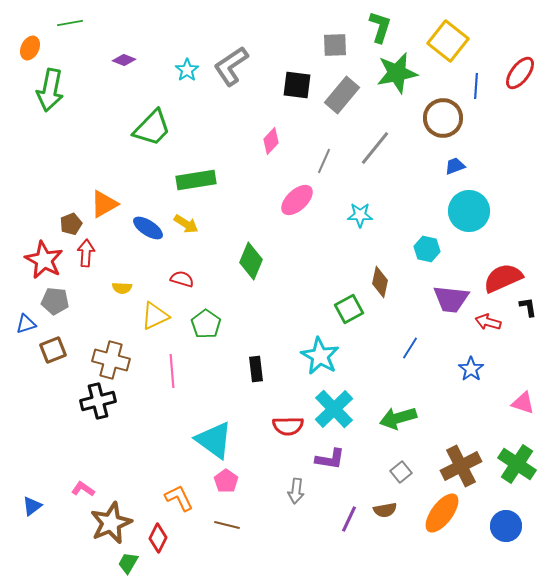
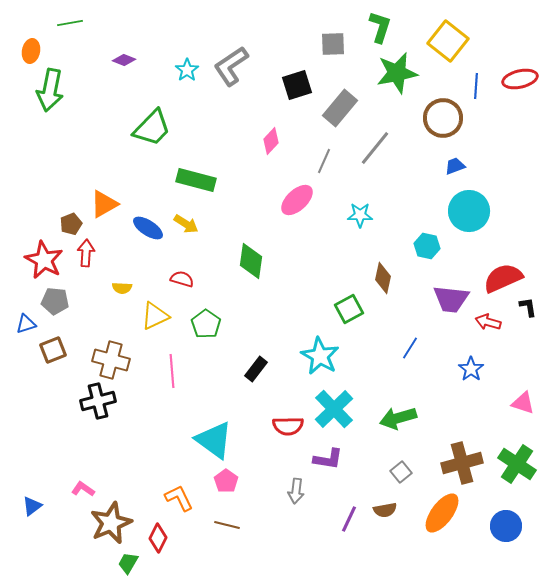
gray square at (335, 45): moved 2 px left, 1 px up
orange ellipse at (30, 48): moved 1 px right, 3 px down; rotated 15 degrees counterclockwise
red ellipse at (520, 73): moved 6 px down; rotated 40 degrees clockwise
black square at (297, 85): rotated 24 degrees counterclockwise
gray rectangle at (342, 95): moved 2 px left, 13 px down
green rectangle at (196, 180): rotated 24 degrees clockwise
cyan hexagon at (427, 249): moved 3 px up
green diamond at (251, 261): rotated 15 degrees counterclockwise
brown diamond at (380, 282): moved 3 px right, 4 px up
black rectangle at (256, 369): rotated 45 degrees clockwise
purple L-shape at (330, 459): moved 2 px left
brown cross at (461, 466): moved 1 px right, 3 px up; rotated 12 degrees clockwise
